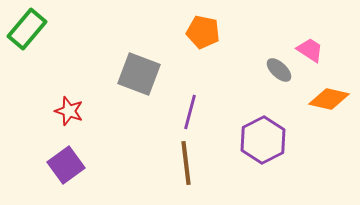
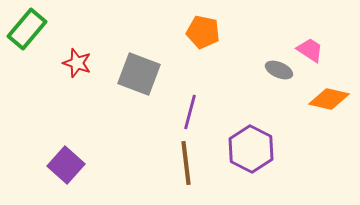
gray ellipse: rotated 20 degrees counterclockwise
red star: moved 8 px right, 48 px up
purple hexagon: moved 12 px left, 9 px down; rotated 6 degrees counterclockwise
purple square: rotated 12 degrees counterclockwise
